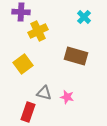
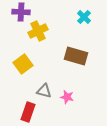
gray triangle: moved 2 px up
